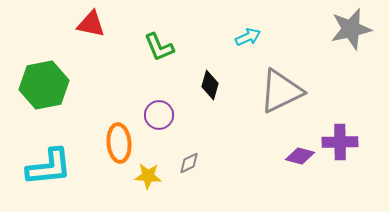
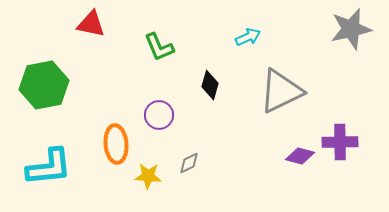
orange ellipse: moved 3 px left, 1 px down
